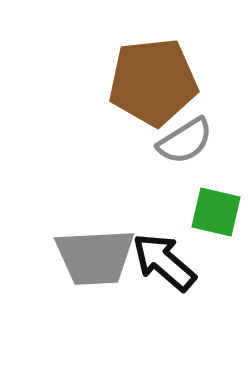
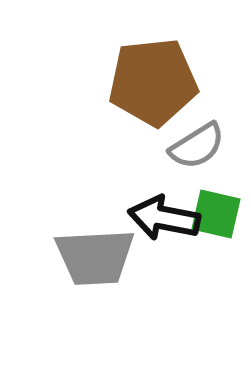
gray semicircle: moved 12 px right, 5 px down
green square: moved 2 px down
black arrow: moved 44 px up; rotated 30 degrees counterclockwise
